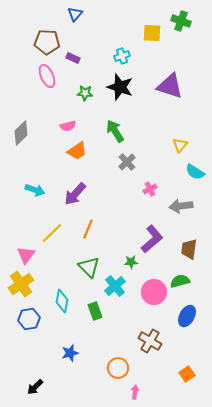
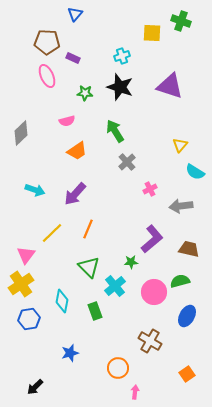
pink semicircle at (68, 126): moved 1 px left, 5 px up
brown trapezoid at (189, 249): rotated 95 degrees clockwise
